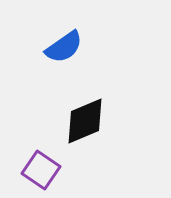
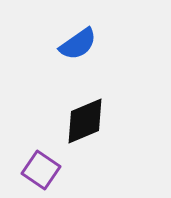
blue semicircle: moved 14 px right, 3 px up
